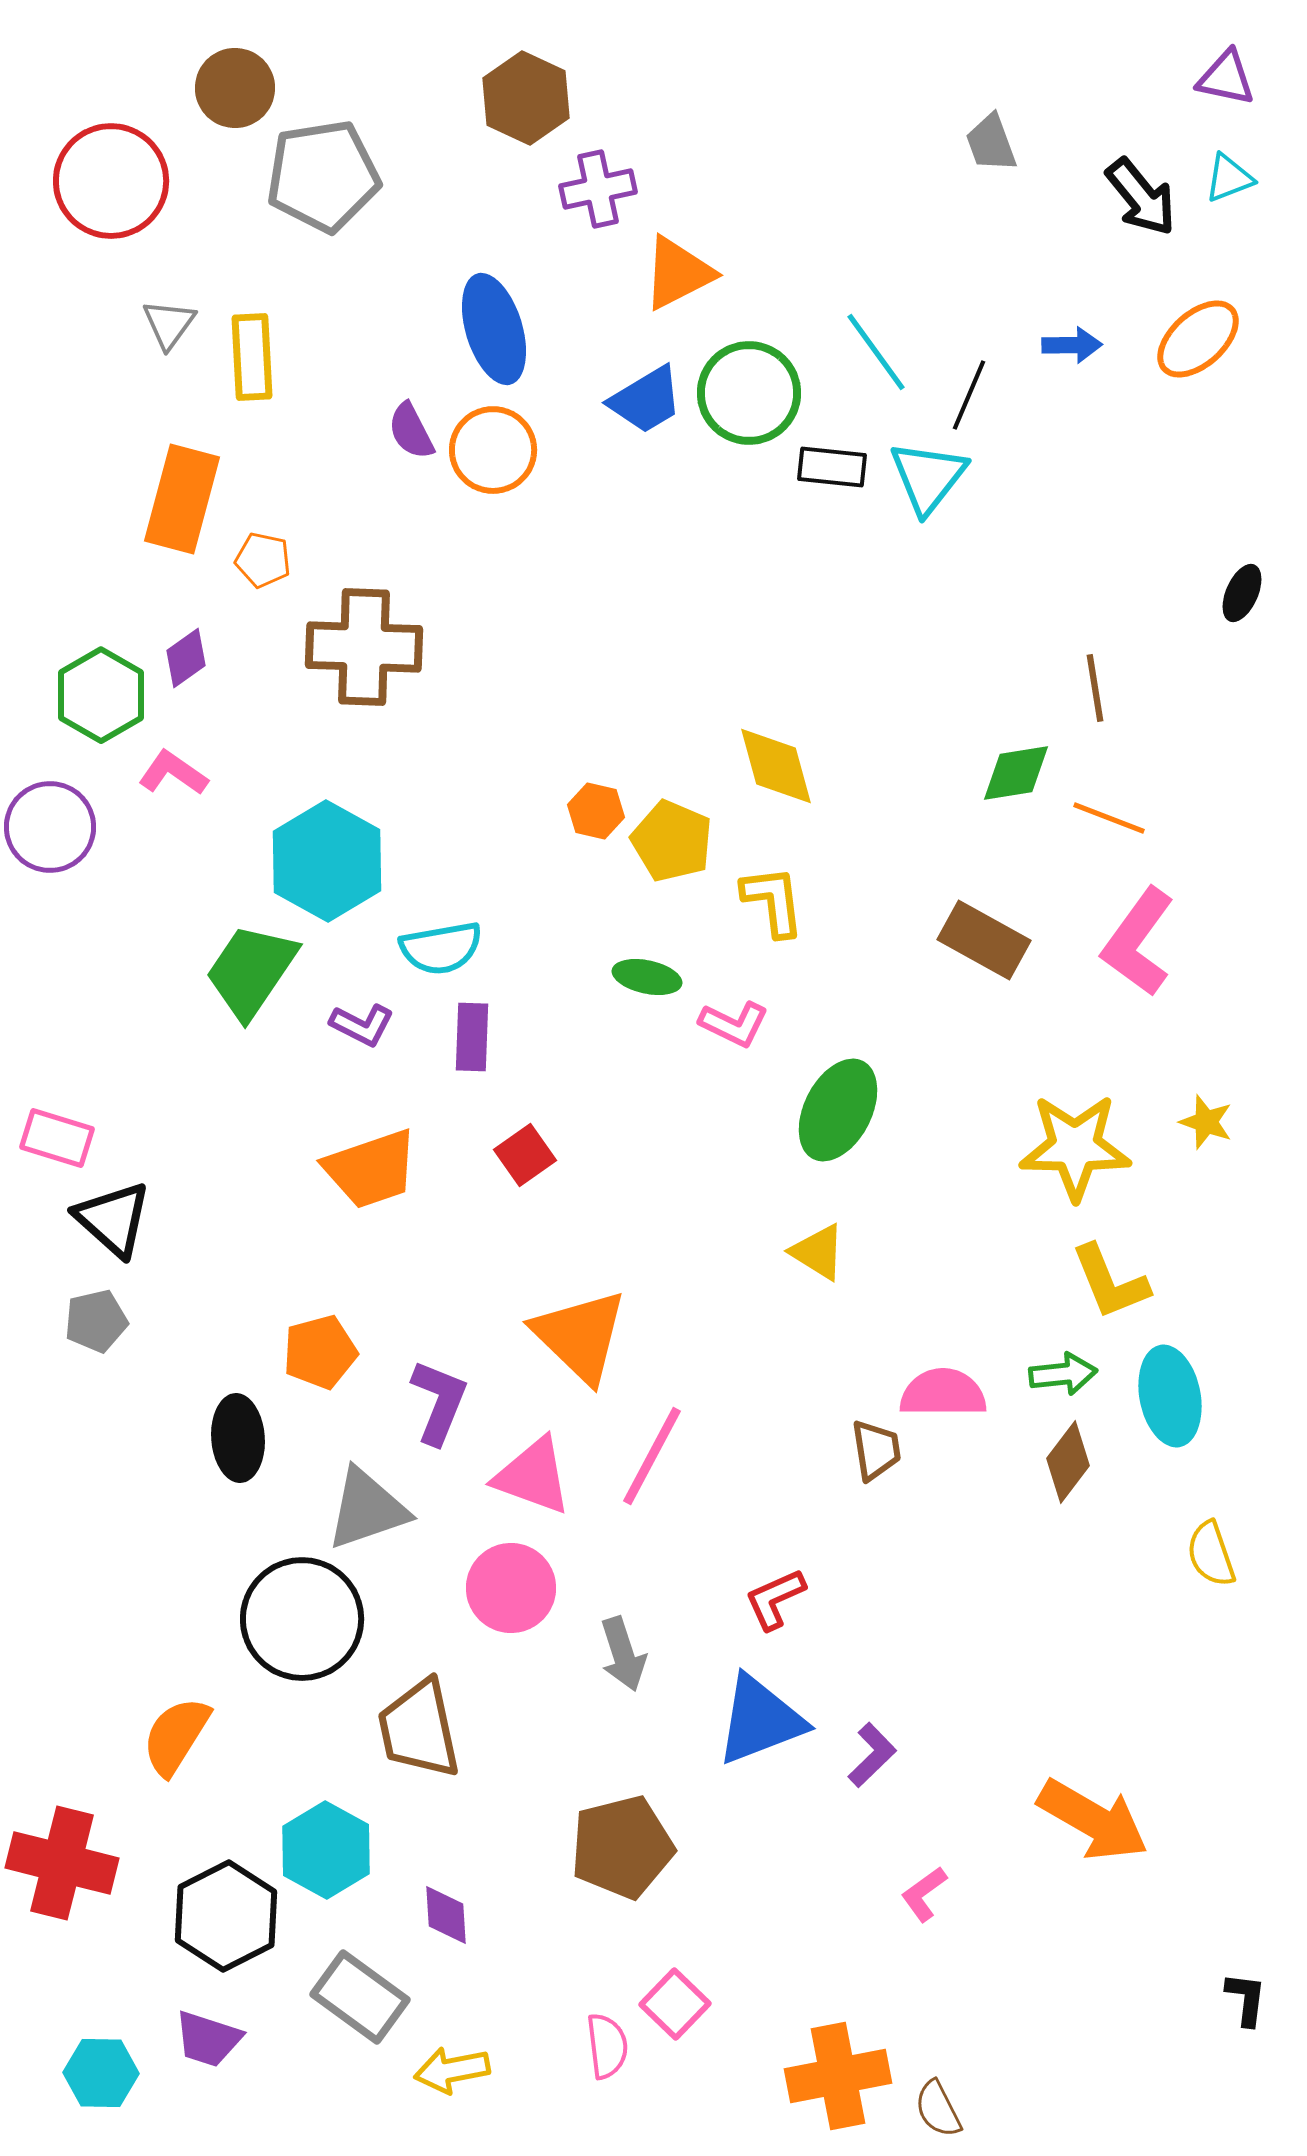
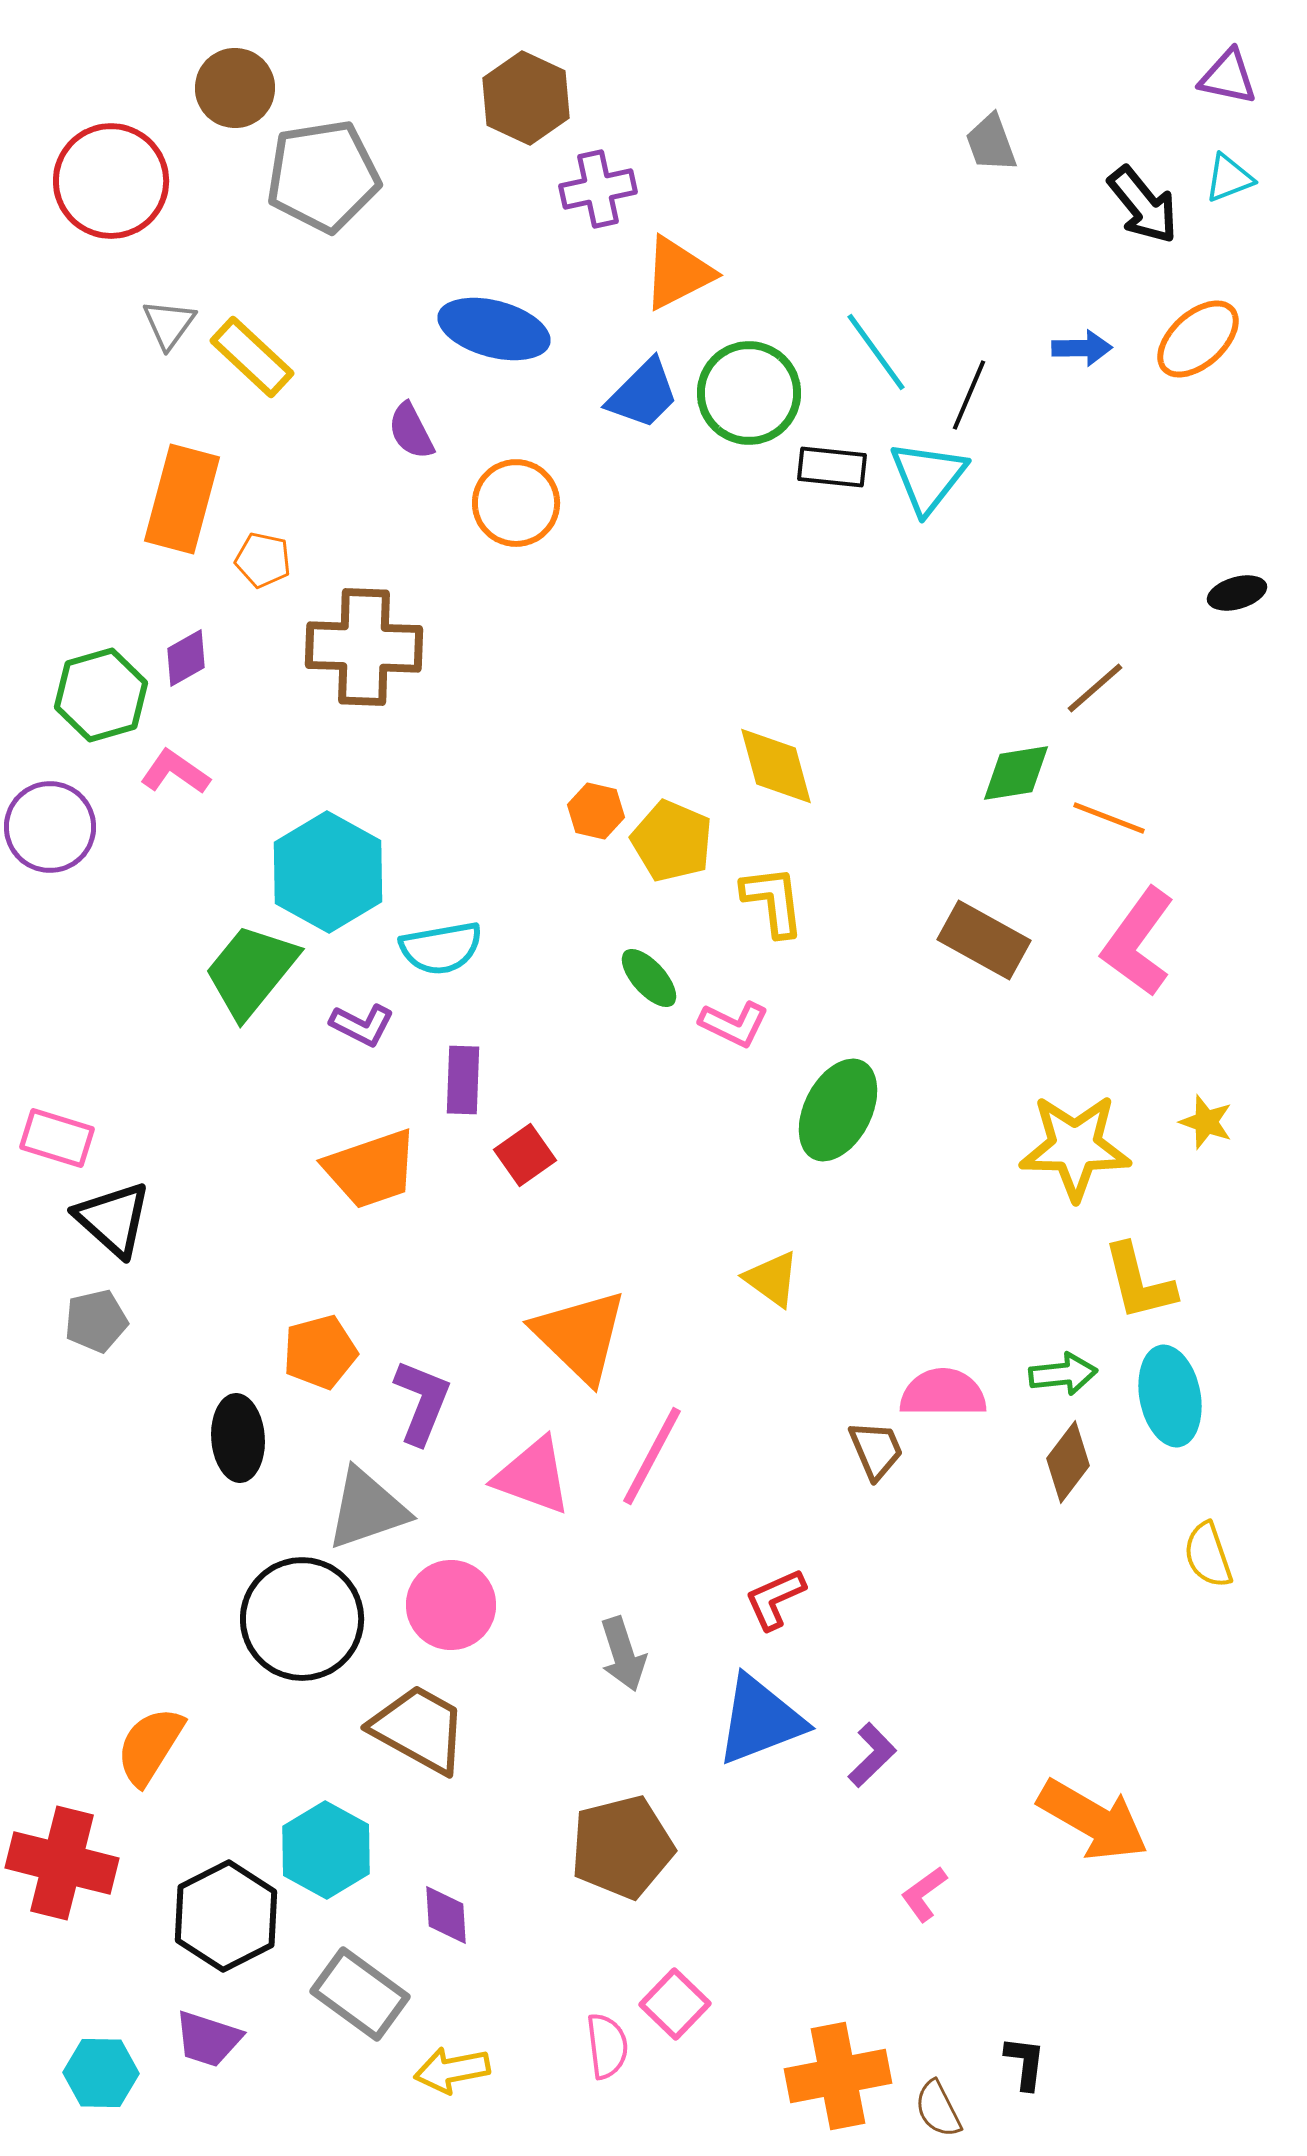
purple triangle at (1226, 78): moved 2 px right, 1 px up
black arrow at (1141, 197): moved 2 px right, 8 px down
blue ellipse at (494, 329): rotated 58 degrees counterclockwise
blue arrow at (1072, 345): moved 10 px right, 3 px down
yellow rectangle at (252, 357): rotated 44 degrees counterclockwise
blue trapezoid at (646, 400): moved 3 px left, 6 px up; rotated 14 degrees counterclockwise
orange circle at (493, 450): moved 23 px right, 53 px down
black ellipse at (1242, 593): moved 5 px left; rotated 50 degrees clockwise
purple diamond at (186, 658): rotated 6 degrees clockwise
brown line at (1095, 688): rotated 58 degrees clockwise
green hexagon at (101, 695): rotated 14 degrees clockwise
pink L-shape at (173, 773): moved 2 px right, 1 px up
cyan hexagon at (327, 861): moved 1 px right, 11 px down
green trapezoid at (251, 971): rotated 5 degrees clockwise
green ellipse at (647, 977): moved 2 px right, 1 px down; rotated 36 degrees clockwise
purple rectangle at (472, 1037): moved 9 px left, 43 px down
yellow triangle at (818, 1252): moved 46 px left, 27 px down; rotated 4 degrees clockwise
yellow L-shape at (1110, 1282): moved 29 px right; rotated 8 degrees clockwise
purple L-shape at (439, 1402): moved 17 px left
brown trapezoid at (876, 1450): rotated 14 degrees counterclockwise
yellow semicircle at (1211, 1554): moved 3 px left, 1 px down
pink circle at (511, 1588): moved 60 px left, 17 px down
brown trapezoid at (419, 1729): rotated 131 degrees clockwise
orange semicircle at (176, 1736): moved 26 px left, 10 px down
gray rectangle at (360, 1997): moved 3 px up
black L-shape at (1246, 1999): moved 221 px left, 64 px down
